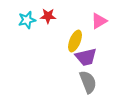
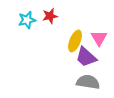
red star: moved 2 px right; rotated 14 degrees counterclockwise
pink triangle: moved 17 px down; rotated 30 degrees counterclockwise
purple trapezoid: rotated 55 degrees clockwise
gray semicircle: rotated 60 degrees counterclockwise
